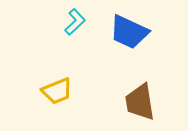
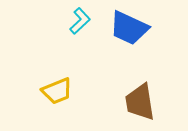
cyan L-shape: moved 5 px right, 1 px up
blue trapezoid: moved 4 px up
